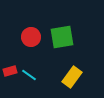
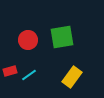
red circle: moved 3 px left, 3 px down
cyan line: rotated 70 degrees counterclockwise
